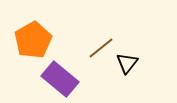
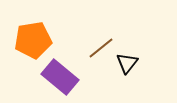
orange pentagon: rotated 21 degrees clockwise
purple rectangle: moved 2 px up
